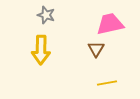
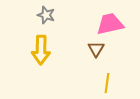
yellow line: rotated 72 degrees counterclockwise
